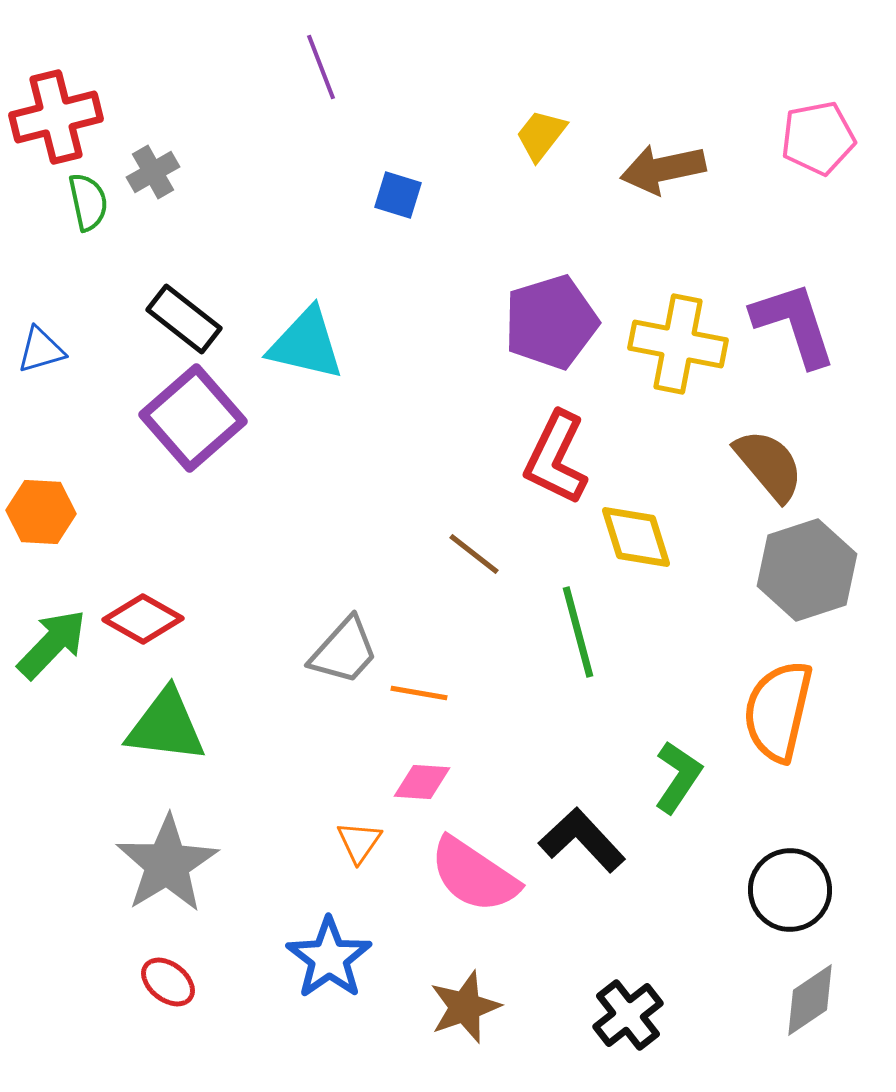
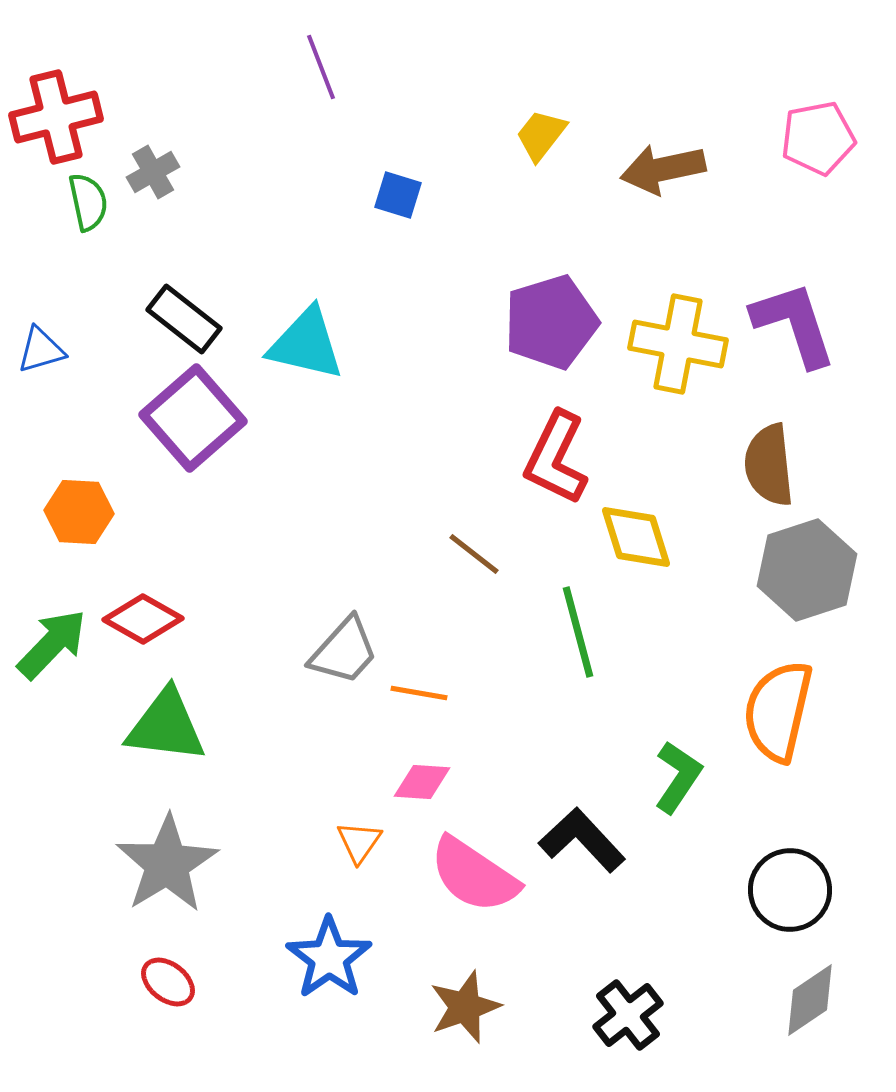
brown semicircle: rotated 146 degrees counterclockwise
orange hexagon: moved 38 px right
